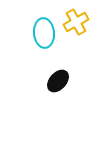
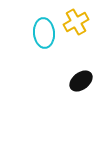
black ellipse: moved 23 px right; rotated 10 degrees clockwise
